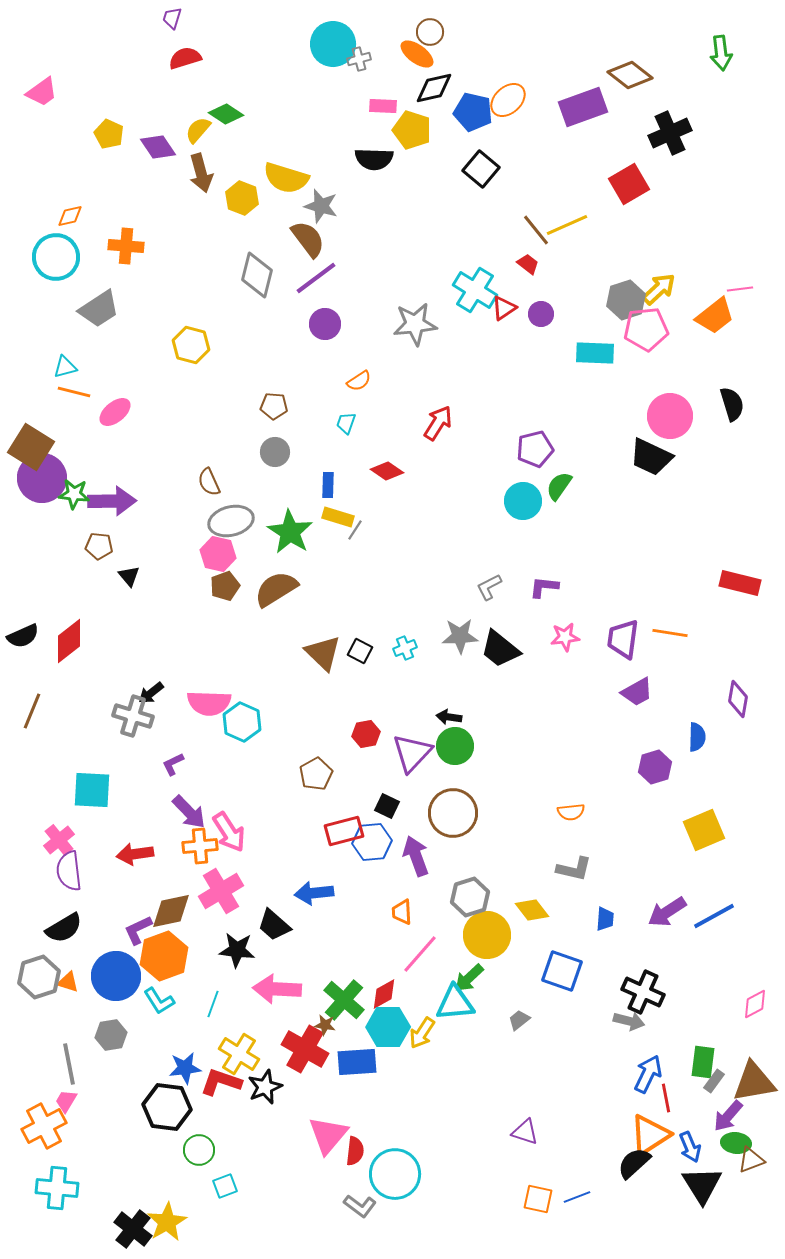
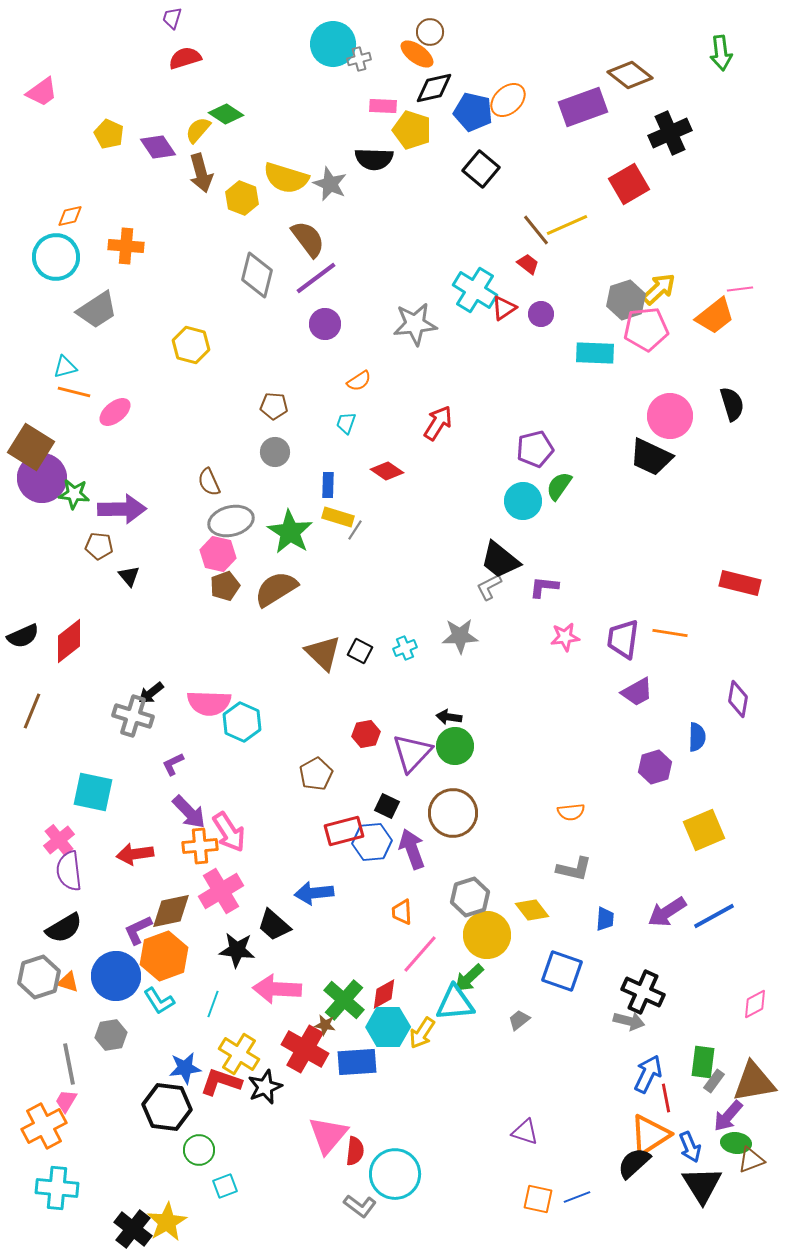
gray star at (321, 206): moved 9 px right, 22 px up; rotated 8 degrees clockwise
gray trapezoid at (99, 309): moved 2 px left, 1 px down
purple arrow at (112, 501): moved 10 px right, 8 px down
black trapezoid at (500, 649): moved 89 px up
cyan square at (92, 790): moved 1 px right, 2 px down; rotated 9 degrees clockwise
purple arrow at (416, 856): moved 4 px left, 7 px up
